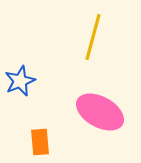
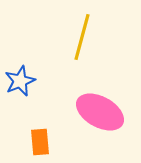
yellow line: moved 11 px left
